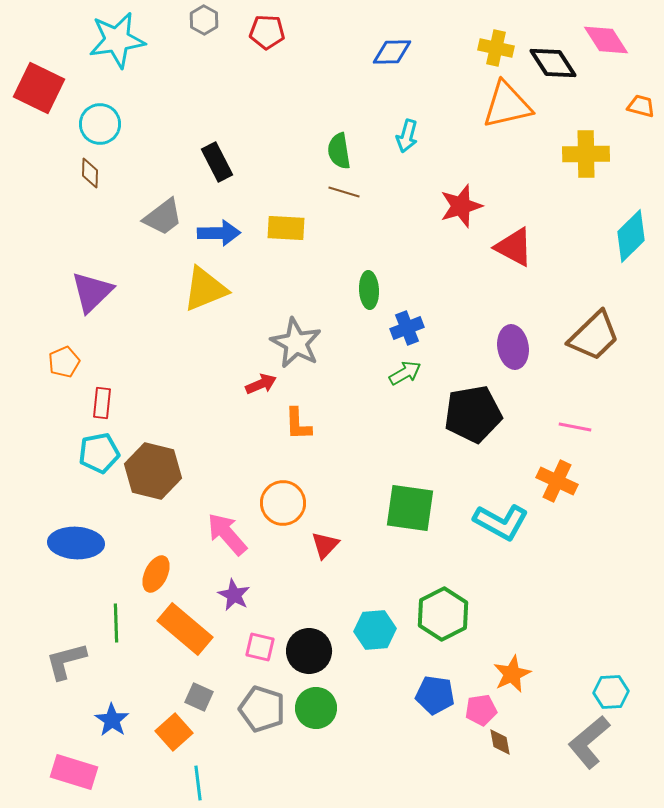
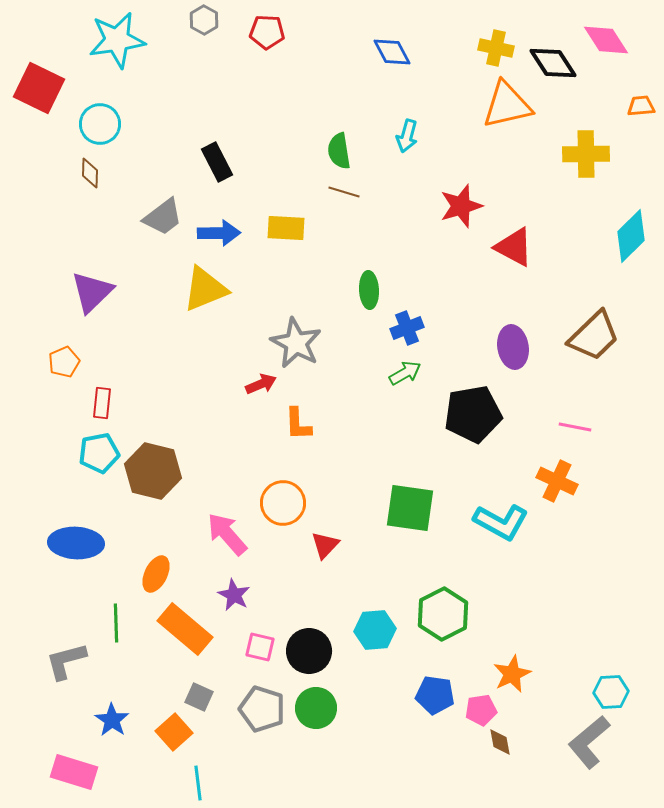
blue diamond at (392, 52): rotated 63 degrees clockwise
orange trapezoid at (641, 106): rotated 20 degrees counterclockwise
